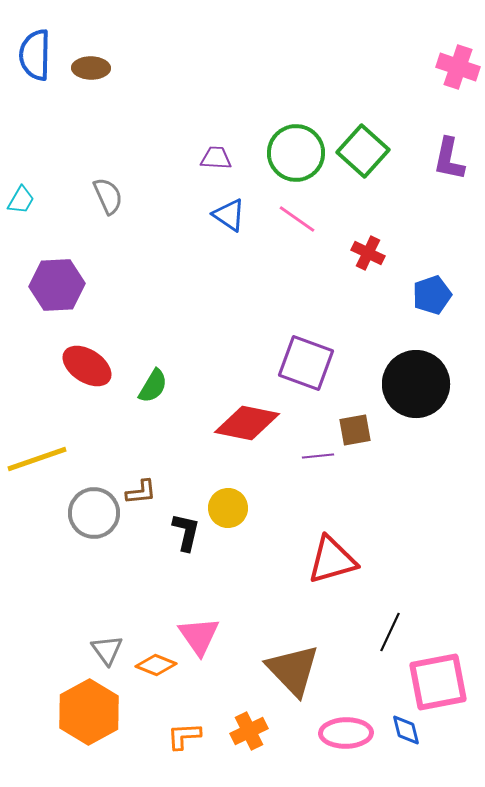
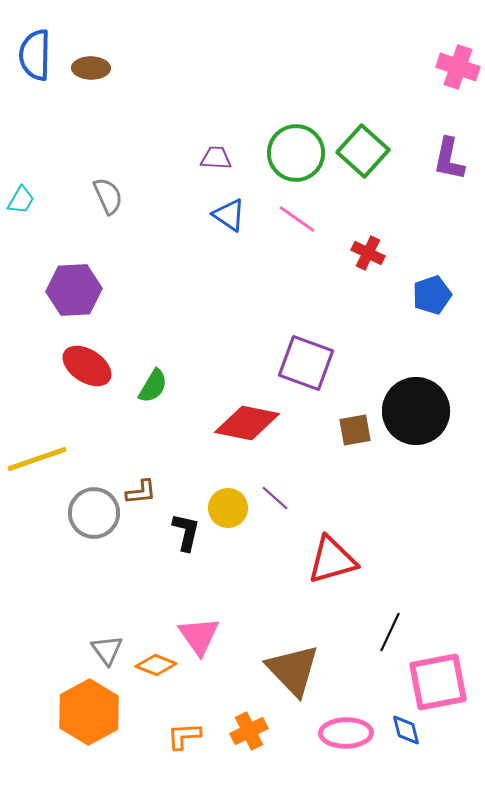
purple hexagon: moved 17 px right, 5 px down
black circle: moved 27 px down
purple line: moved 43 px left, 42 px down; rotated 48 degrees clockwise
